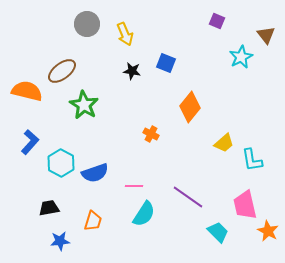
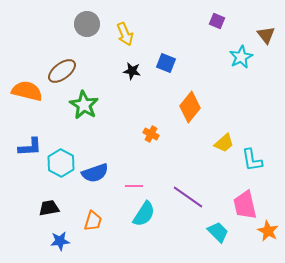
blue L-shape: moved 5 px down; rotated 45 degrees clockwise
